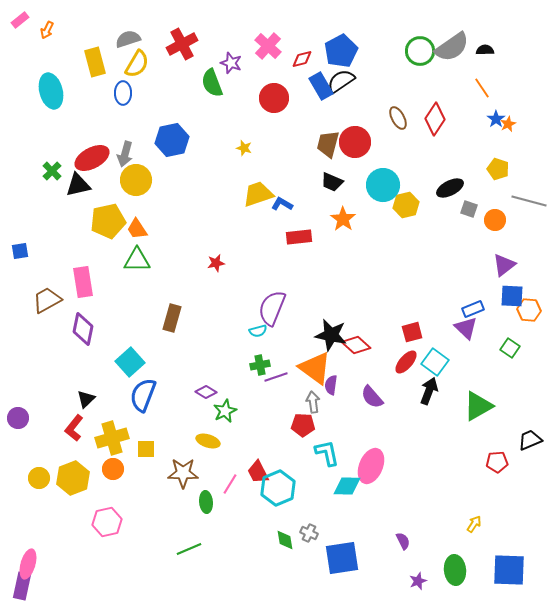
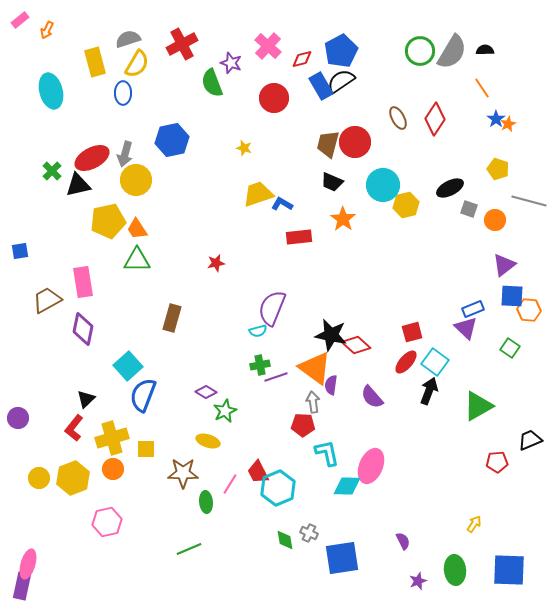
gray semicircle at (452, 47): moved 5 px down; rotated 24 degrees counterclockwise
cyan square at (130, 362): moved 2 px left, 4 px down
